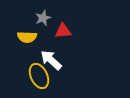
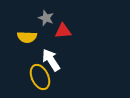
gray star: moved 3 px right; rotated 28 degrees counterclockwise
white arrow: rotated 15 degrees clockwise
yellow ellipse: moved 1 px right, 1 px down
